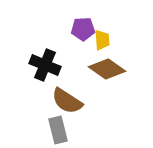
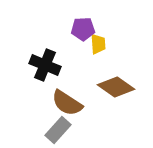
yellow trapezoid: moved 4 px left, 4 px down
brown diamond: moved 9 px right, 18 px down
brown semicircle: moved 2 px down
gray rectangle: rotated 56 degrees clockwise
